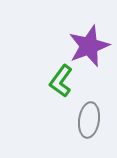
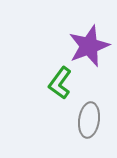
green L-shape: moved 1 px left, 2 px down
